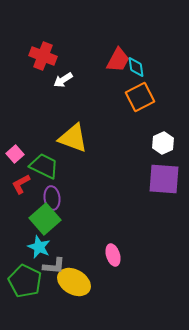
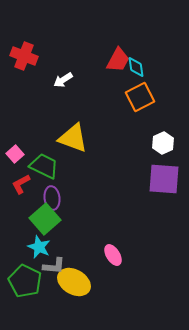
red cross: moved 19 px left
pink ellipse: rotated 15 degrees counterclockwise
